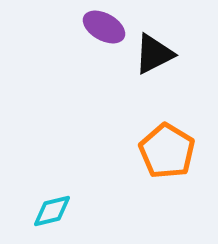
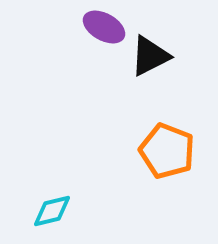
black triangle: moved 4 px left, 2 px down
orange pentagon: rotated 10 degrees counterclockwise
